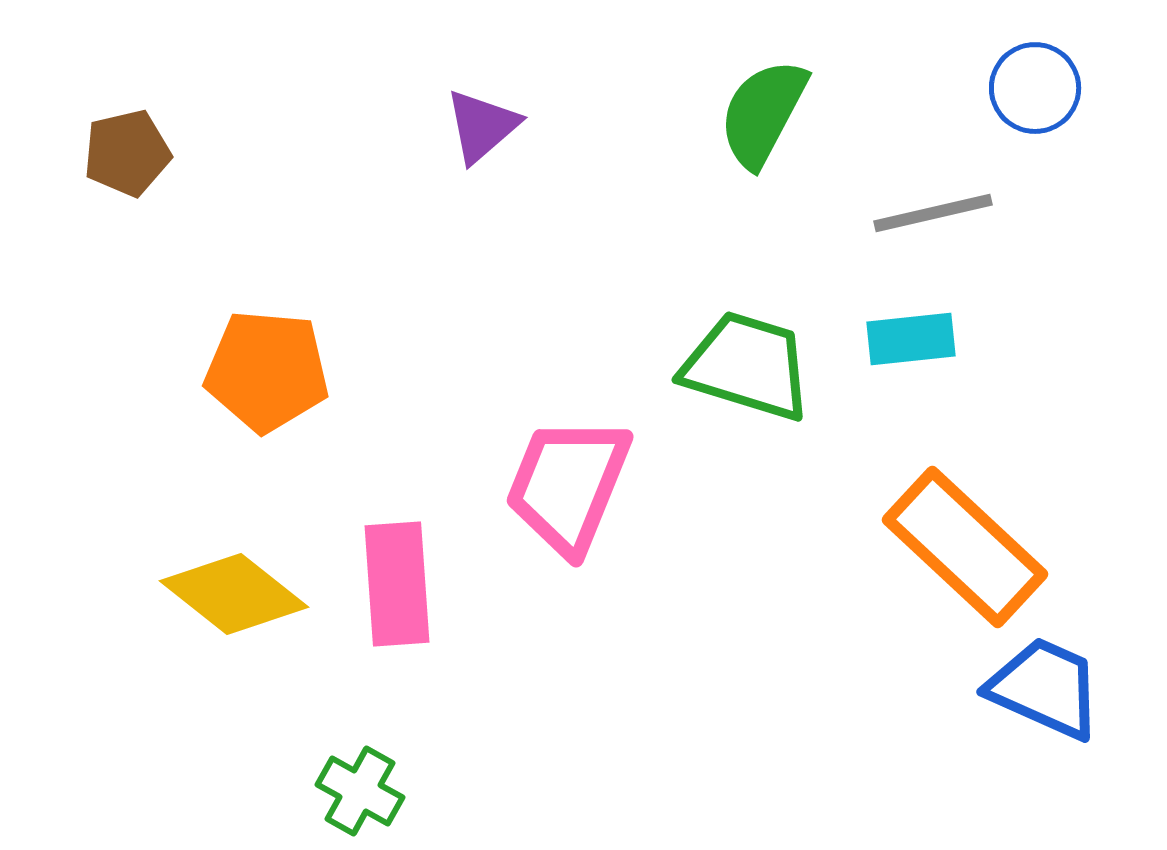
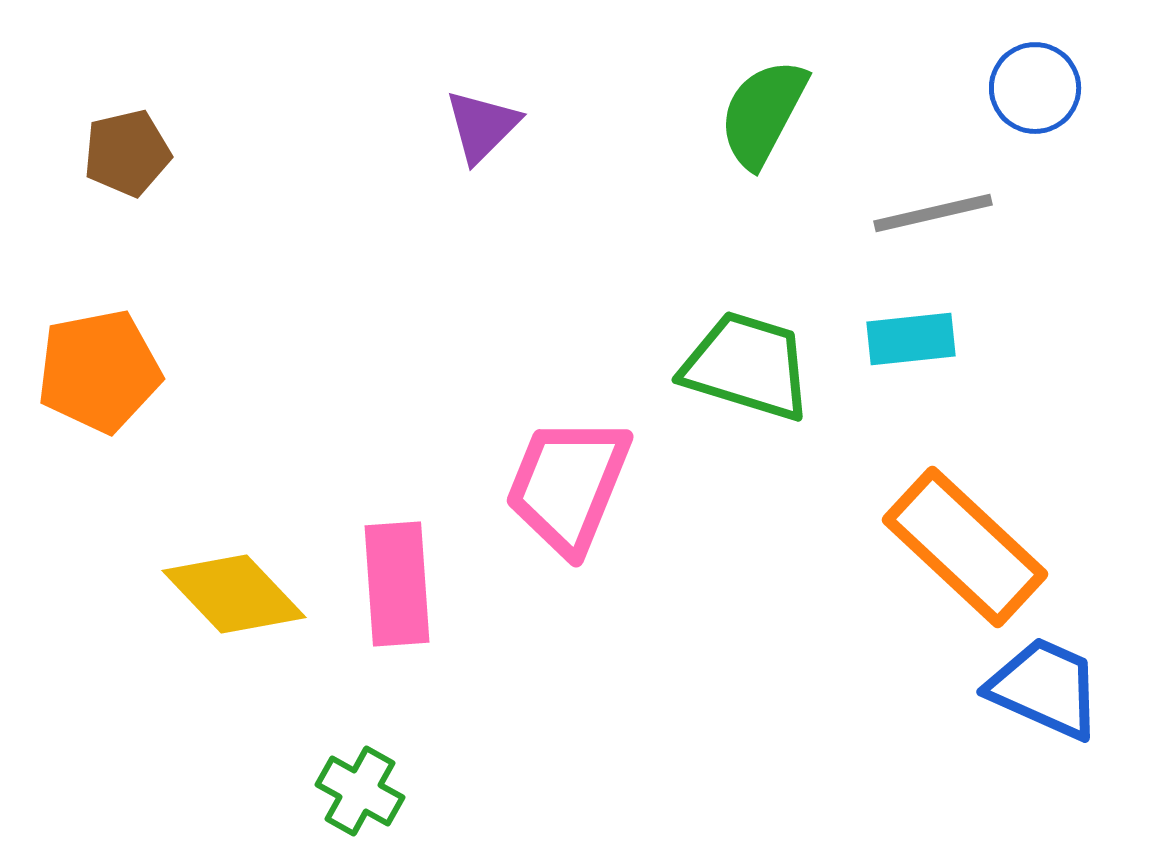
purple triangle: rotated 4 degrees counterclockwise
orange pentagon: moved 168 px left; rotated 16 degrees counterclockwise
yellow diamond: rotated 8 degrees clockwise
